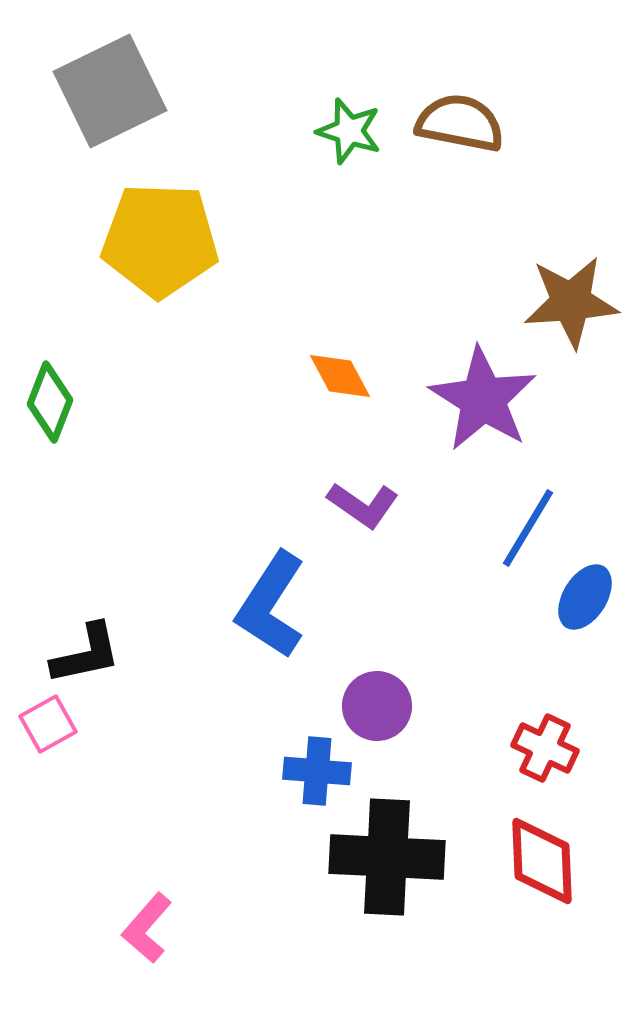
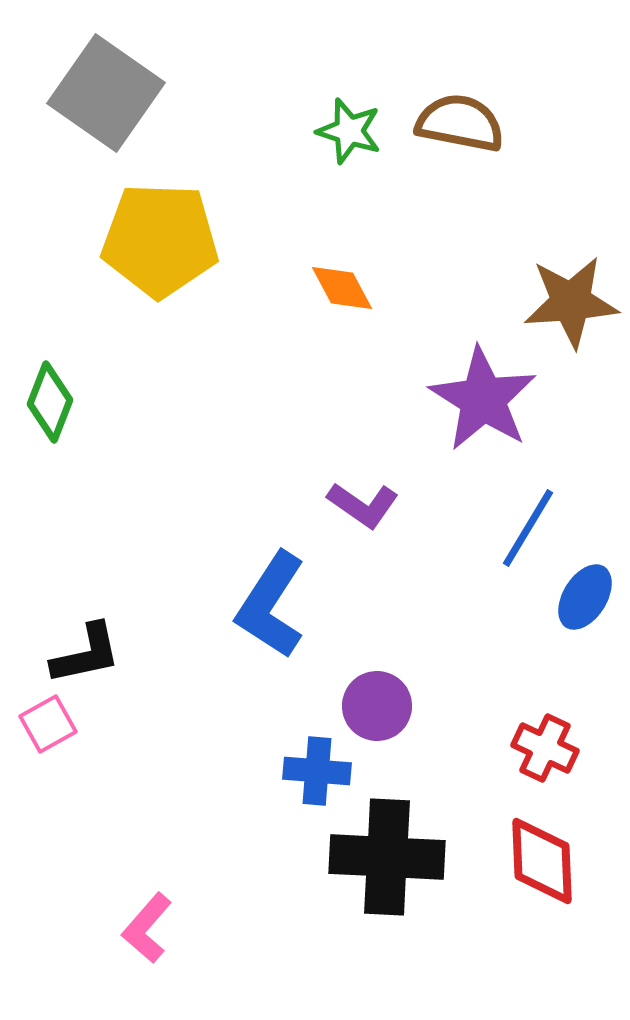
gray square: moved 4 px left, 2 px down; rotated 29 degrees counterclockwise
orange diamond: moved 2 px right, 88 px up
